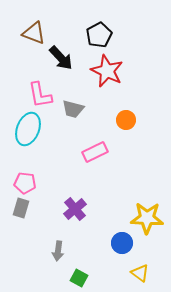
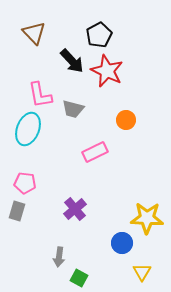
brown triangle: rotated 25 degrees clockwise
black arrow: moved 11 px right, 3 px down
gray rectangle: moved 4 px left, 3 px down
gray arrow: moved 1 px right, 6 px down
yellow triangle: moved 2 px right, 1 px up; rotated 24 degrees clockwise
